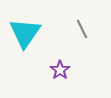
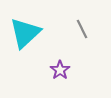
cyan triangle: rotated 12 degrees clockwise
